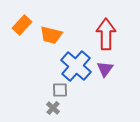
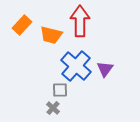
red arrow: moved 26 px left, 13 px up
